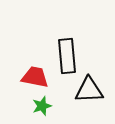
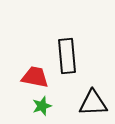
black triangle: moved 4 px right, 13 px down
